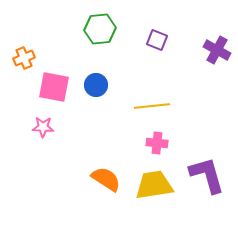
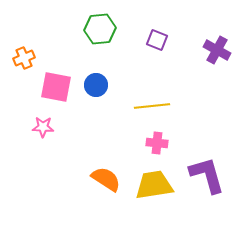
pink square: moved 2 px right
